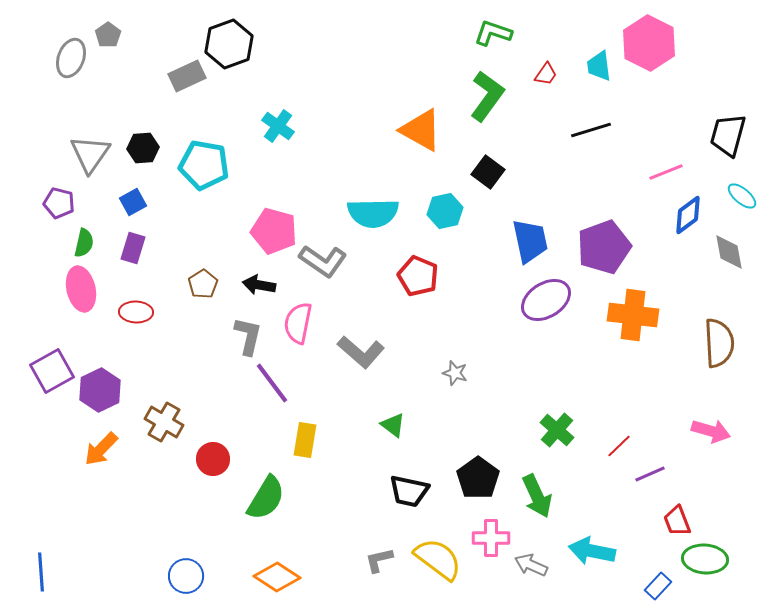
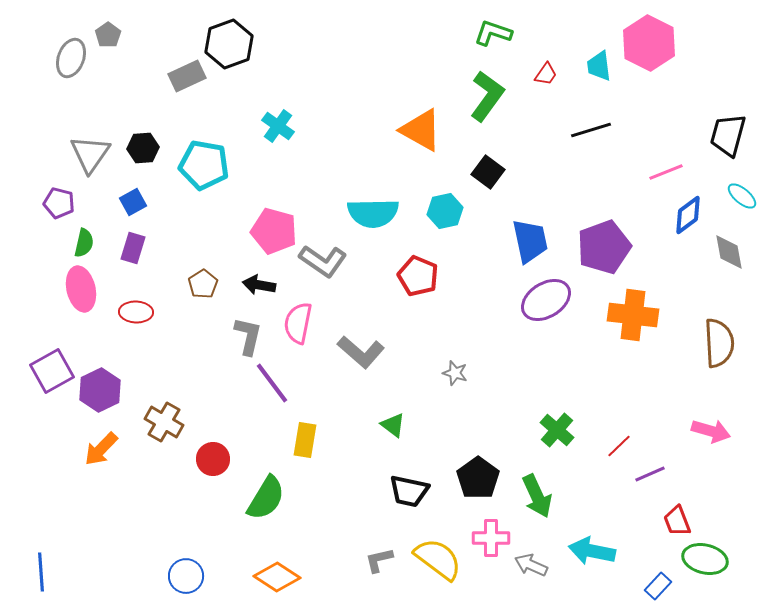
green ellipse at (705, 559): rotated 9 degrees clockwise
